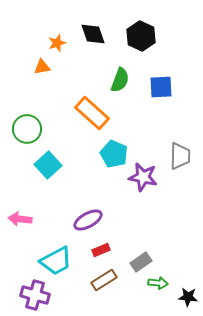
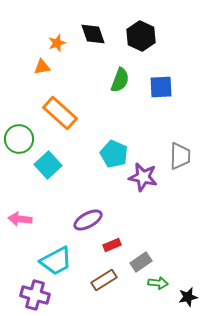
orange rectangle: moved 32 px left
green circle: moved 8 px left, 10 px down
red rectangle: moved 11 px right, 5 px up
black star: rotated 18 degrees counterclockwise
